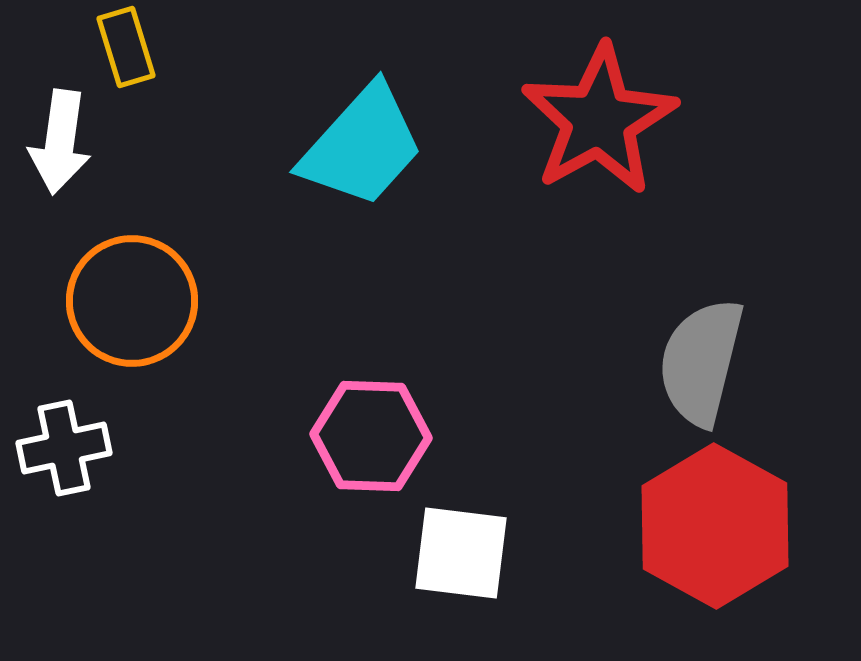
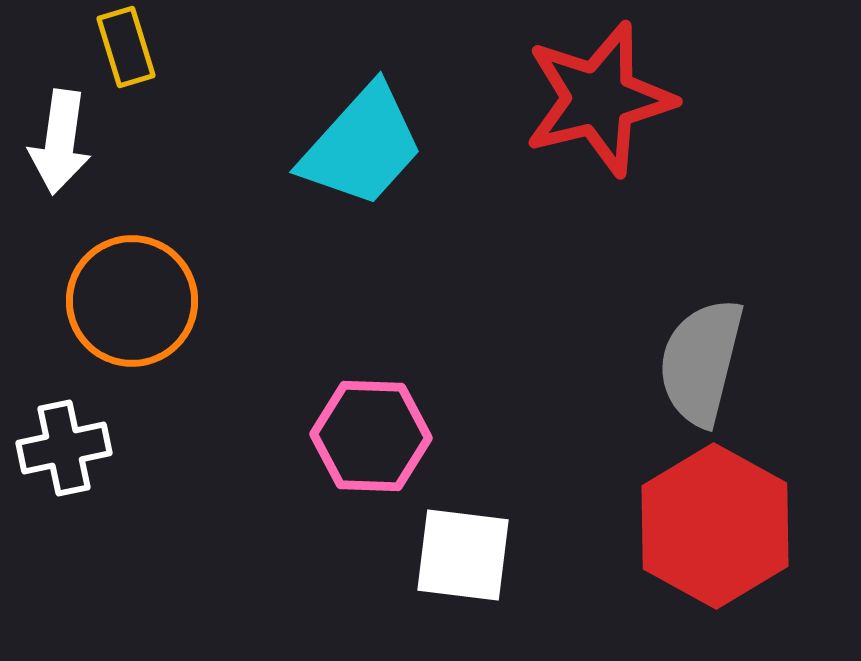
red star: moved 21 px up; rotated 15 degrees clockwise
white square: moved 2 px right, 2 px down
